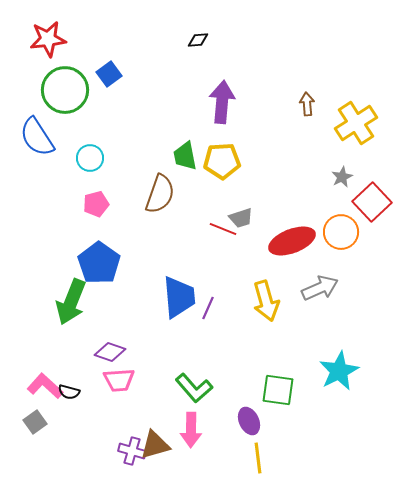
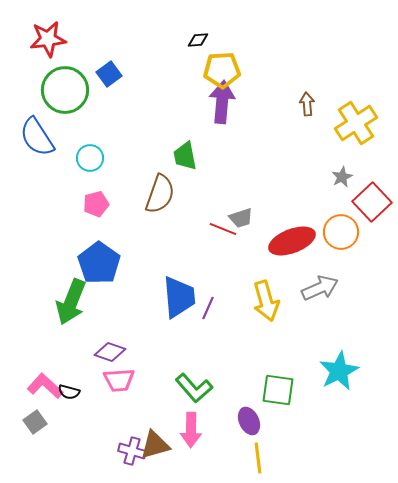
yellow pentagon: moved 91 px up
